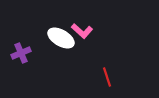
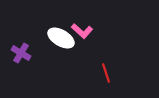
purple cross: rotated 36 degrees counterclockwise
red line: moved 1 px left, 4 px up
